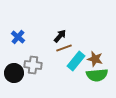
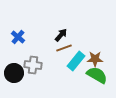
black arrow: moved 1 px right, 1 px up
brown star: rotated 14 degrees counterclockwise
green semicircle: rotated 145 degrees counterclockwise
